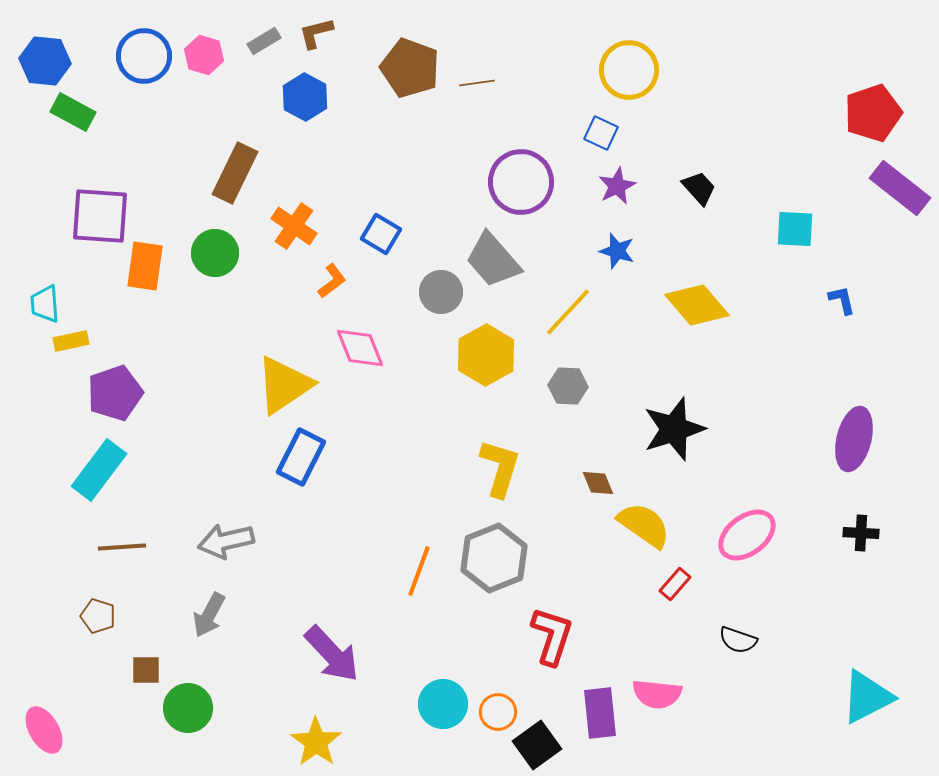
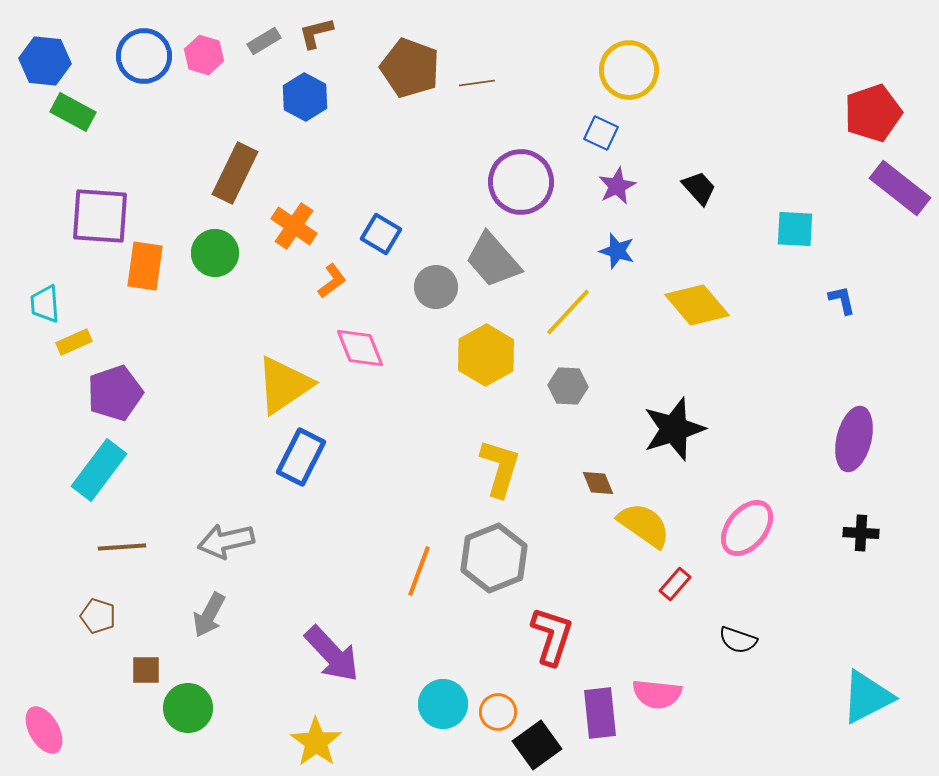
gray circle at (441, 292): moved 5 px left, 5 px up
yellow rectangle at (71, 341): moved 3 px right, 1 px down; rotated 12 degrees counterclockwise
pink ellipse at (747, 535): moved 7 px up; rotated 14 degrees counterclockwise
